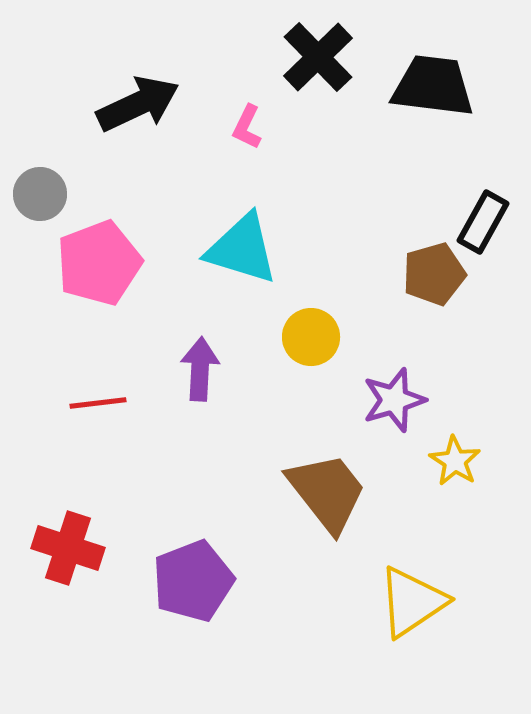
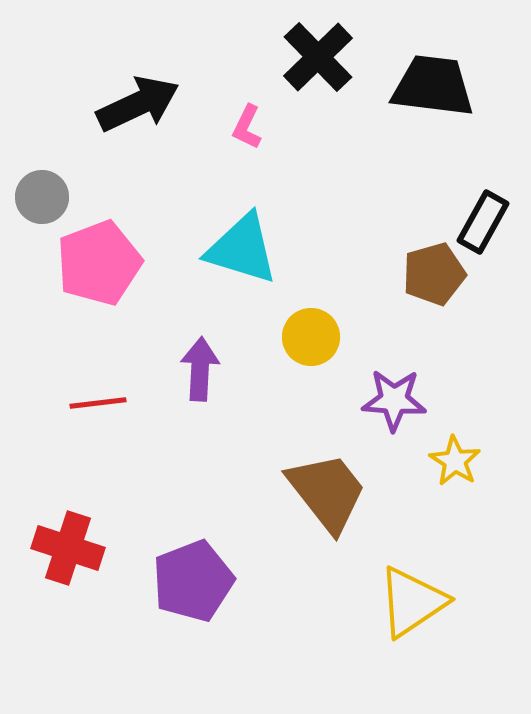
gray circle: moved 2 px right, 3 px down
purple star: rotated 20 degrees clockwise
